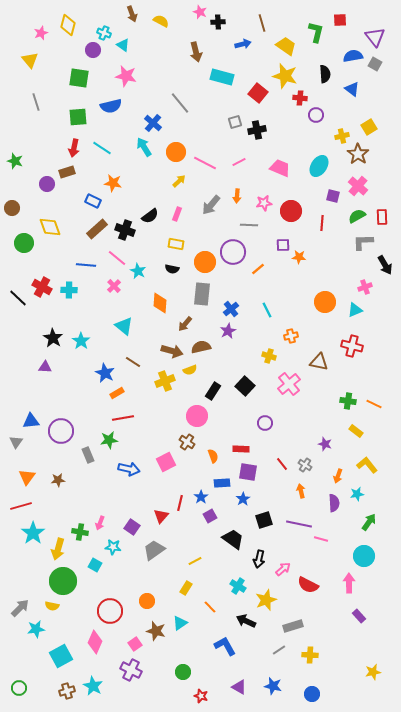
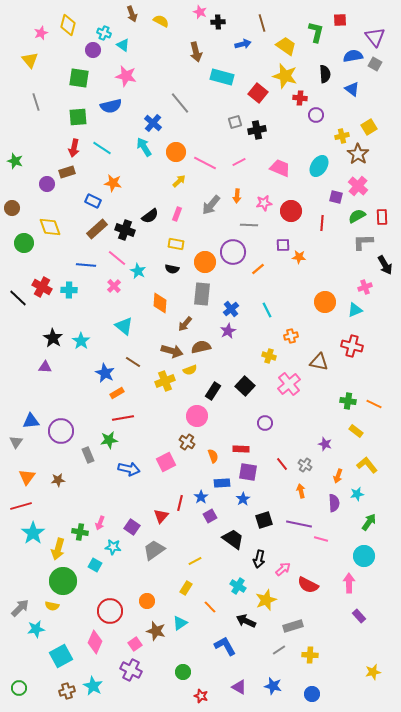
purple square at (333, 196): moved 3 px right, 1 px down
